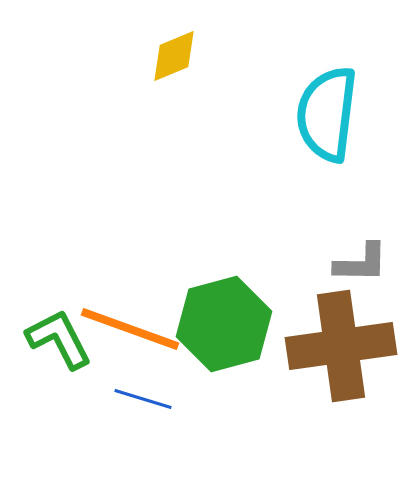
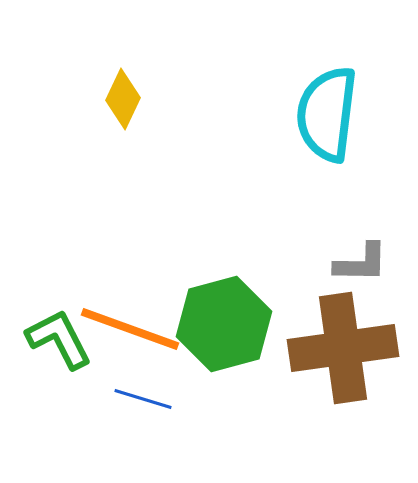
yellow diamond: moved 51 px left, 43 px down; rotated 42 degrees counterclockwise
brown cross: moved 2 px right, 2 px down
